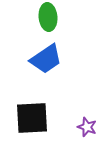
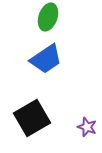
green ellipse: rotated 24 degrees clockwise
black square: rotated 27 degrees counterclockwise
